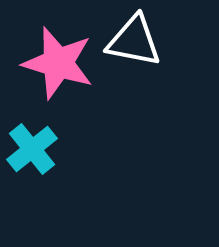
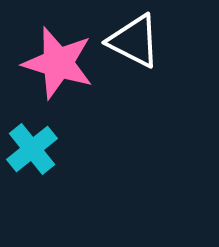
white triangle: rotated 16 degrees clockwise
